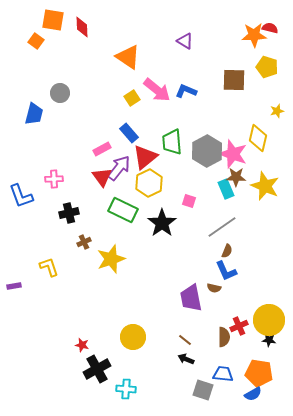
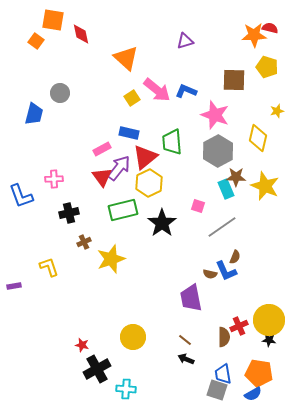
red diamond at (82, 27): moved 1 px left, 7 px down; rotated 10 degrees counterclockwise
purple triangle at (185, 41): rotated 48 degrees counterclockwise
orange triangle at (128, 57): moved 2 px left, 1 px down; rotated 8 degrees clockwise
blue rectangle at (129, 133): rotated 36 degrees counterclockwise
gray hexagon at (207, 151): moved 11 px right
pink star at (233, 154): moved 18 px left, 39 px up
pink square at (189, 201): moved 9 px right, 5 px down
green rectangle at (123, 210): rotated 40 degrees counterclockwise
brown semicircle at (227, 251): moved 8 px right, 6 px down
brown semicircle at (214, 288): moved 4 px left, 14 px up
blue trapezoid at (223, 374): rotated 105 degrees counterclockwise
gray square at (203, 390): moved 14 px right
